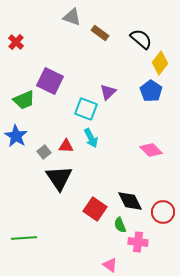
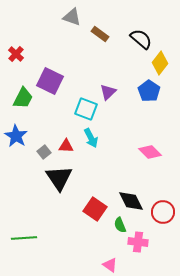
brown rectangle: moved 1 px down
red cross: moved 12 px down
blue pentagon: moved 2 px left
green trapezoid: moved 1 px left, 2 px up; rotated 40 degrees counterclockwise
pink diamond: moved 1 px left, 2 px down
black diamond: moved 1 px right
